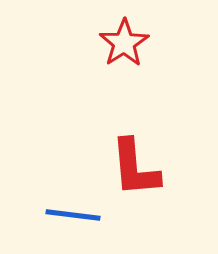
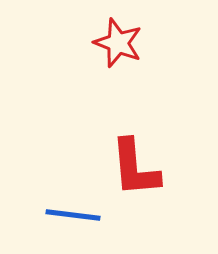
red star: moved 6 px left; rotated 18 degrees counterclockwise
